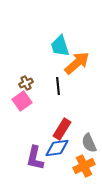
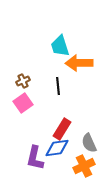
orange arrow: moved 2 px right; rotated 140 degrees counterclockwise
brown cross: moved 3 px left, 2 px up
pink square: moved 1 px right, 2 px down
